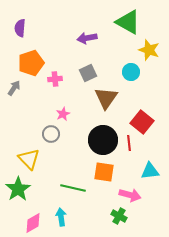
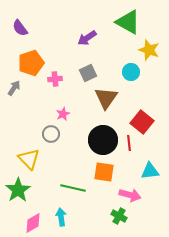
purple semicircle: rotated 42 degrees counterclockwise
purple arrow: rotated 24 degrees counterclockwise
green star: moved 1 px down
